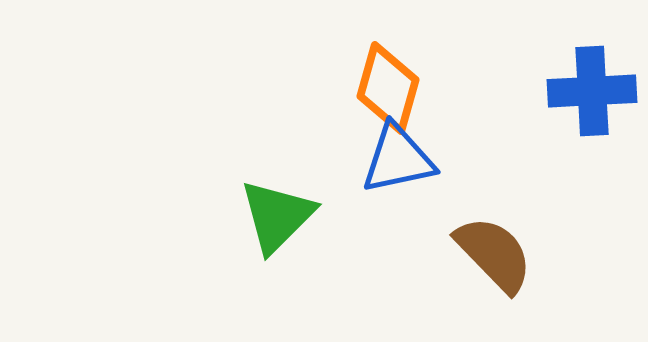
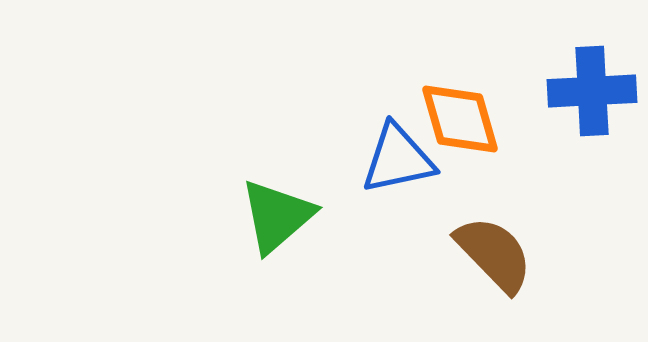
orange diamond: moved 72 px right, 31 px down; rotated 32 degrees counterclockwise
green triangle: rotated 4 degrees clockwise
